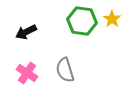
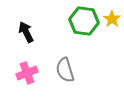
green hexagon: moved 2 px right
black arrow: rotated 90 degrees clockwise
pink cross: rotated 35 degrees clockwise
